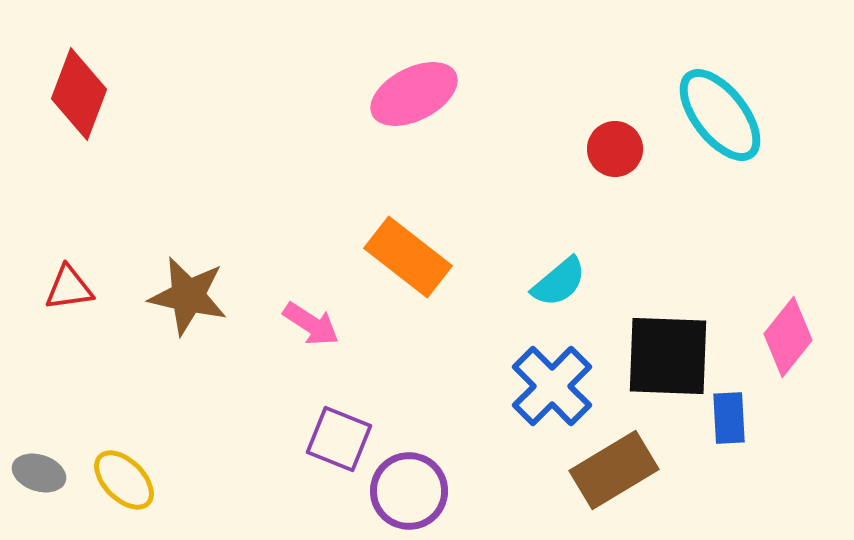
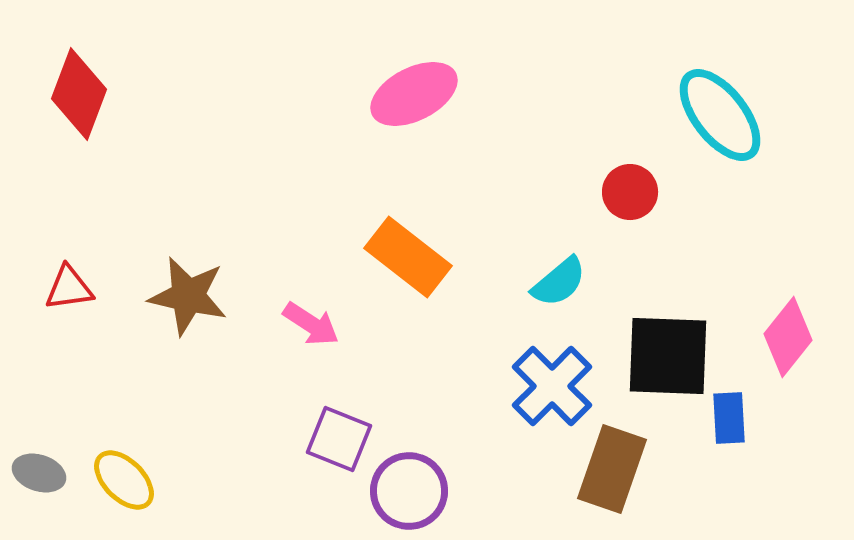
red circle: moved 15 px right, 43 px down
brown rectangle: moved 2 px left, 1 px up; rotated 40 degrees counterclockwise
